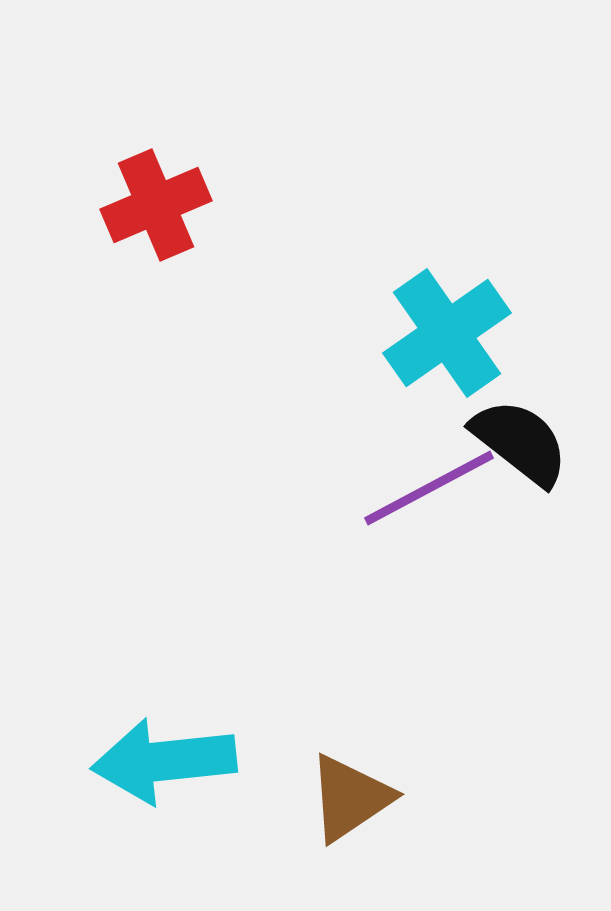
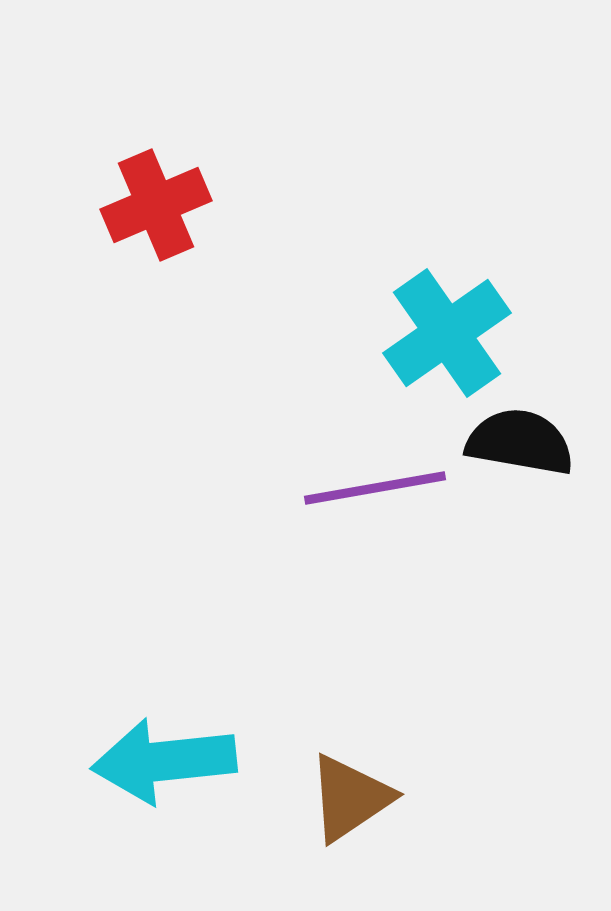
black semicircle: rotated 28 degrees counterclockwise
purple line: moved 54 px left; rotated 18 degrees clockwise
